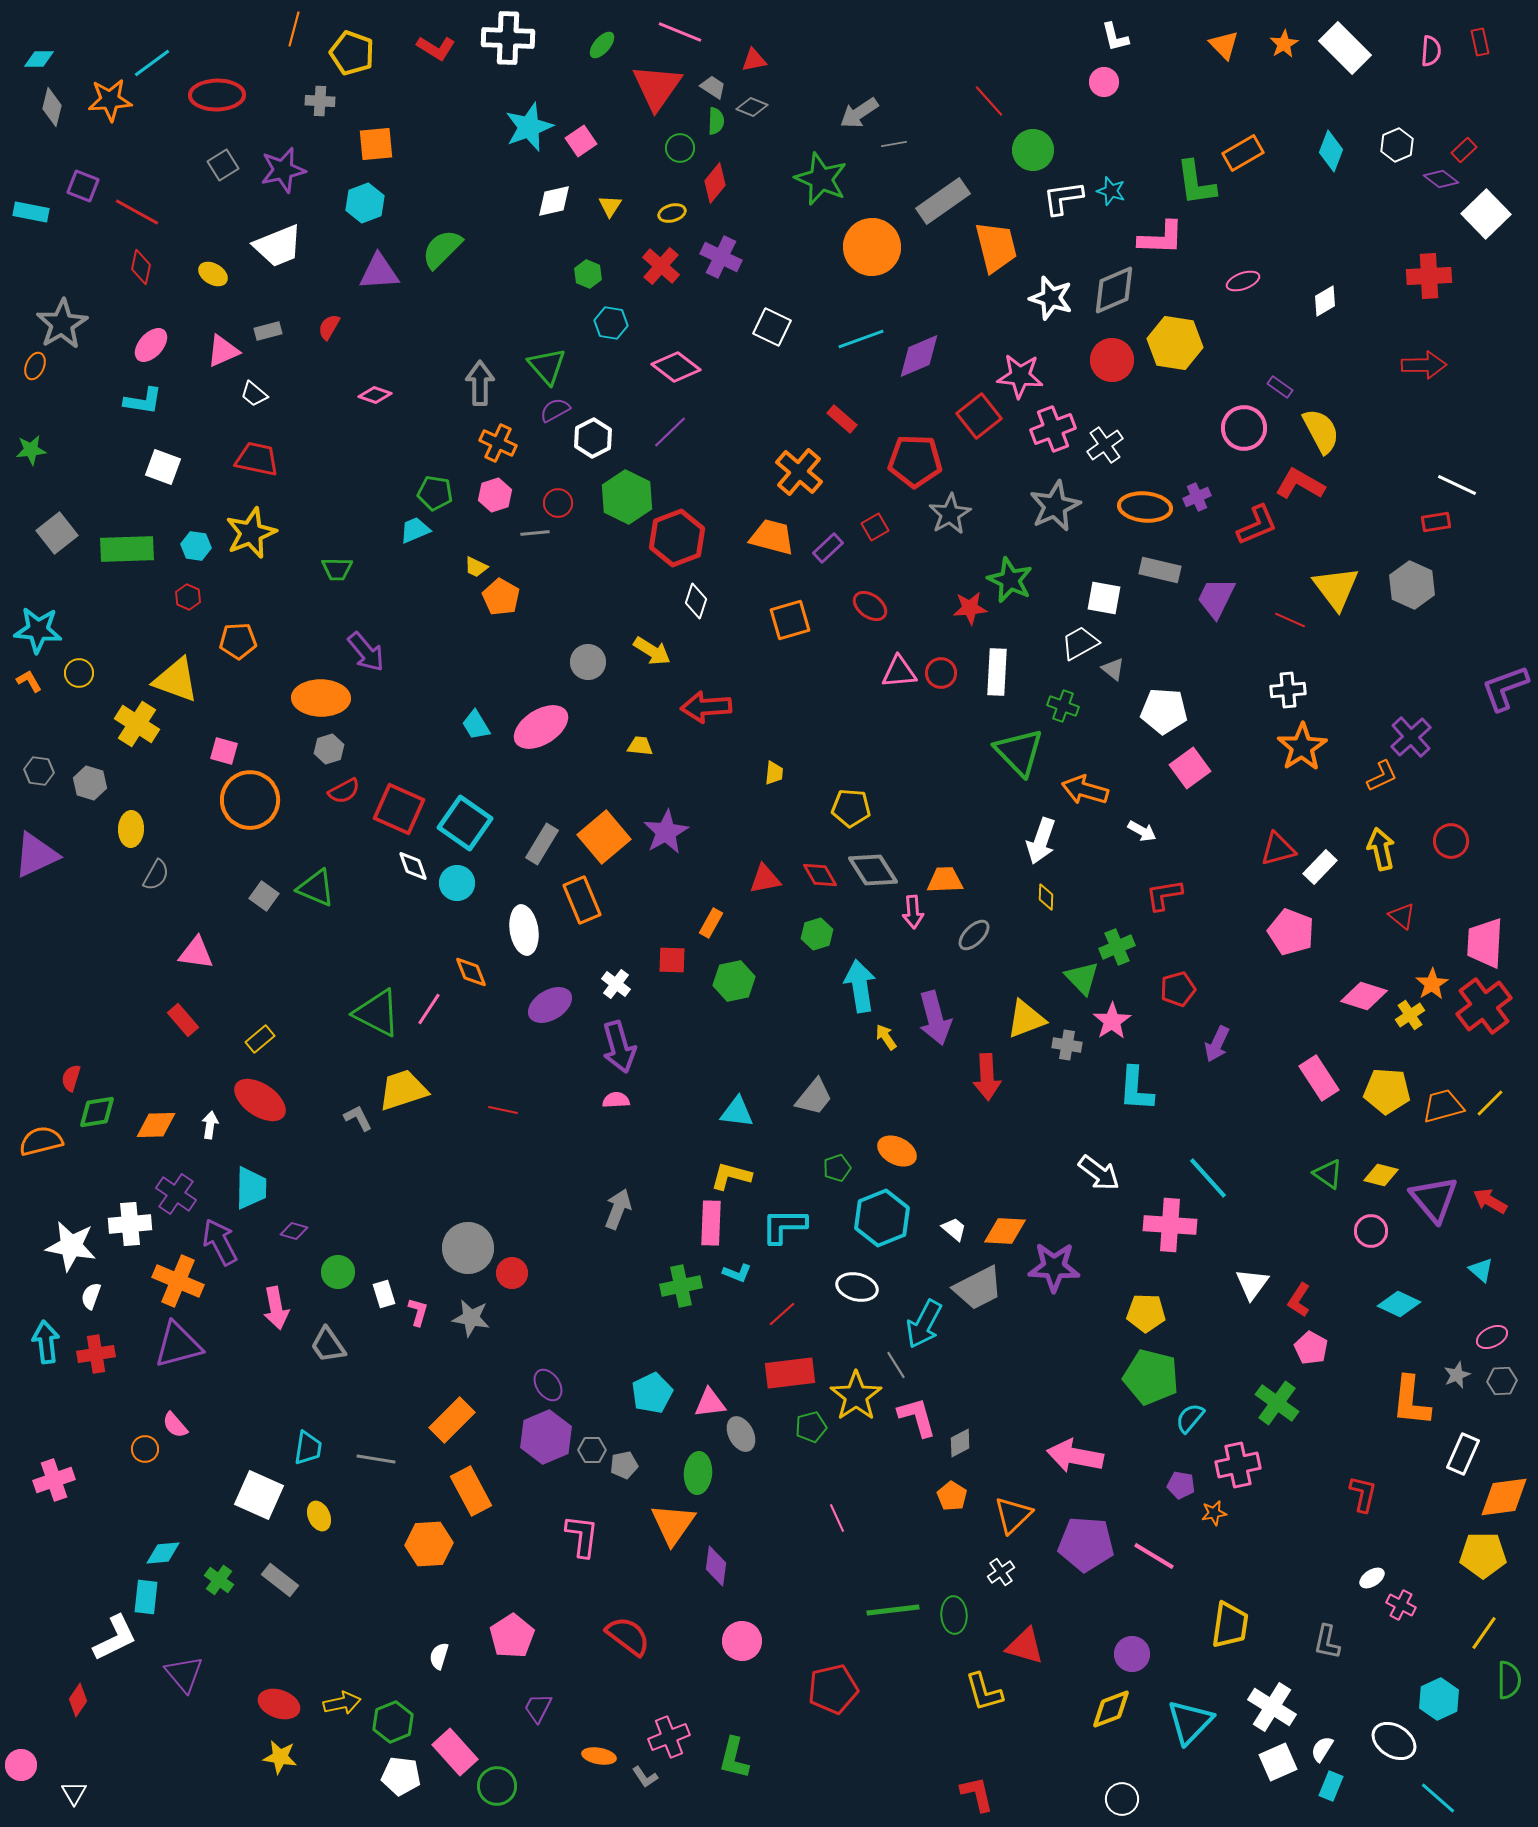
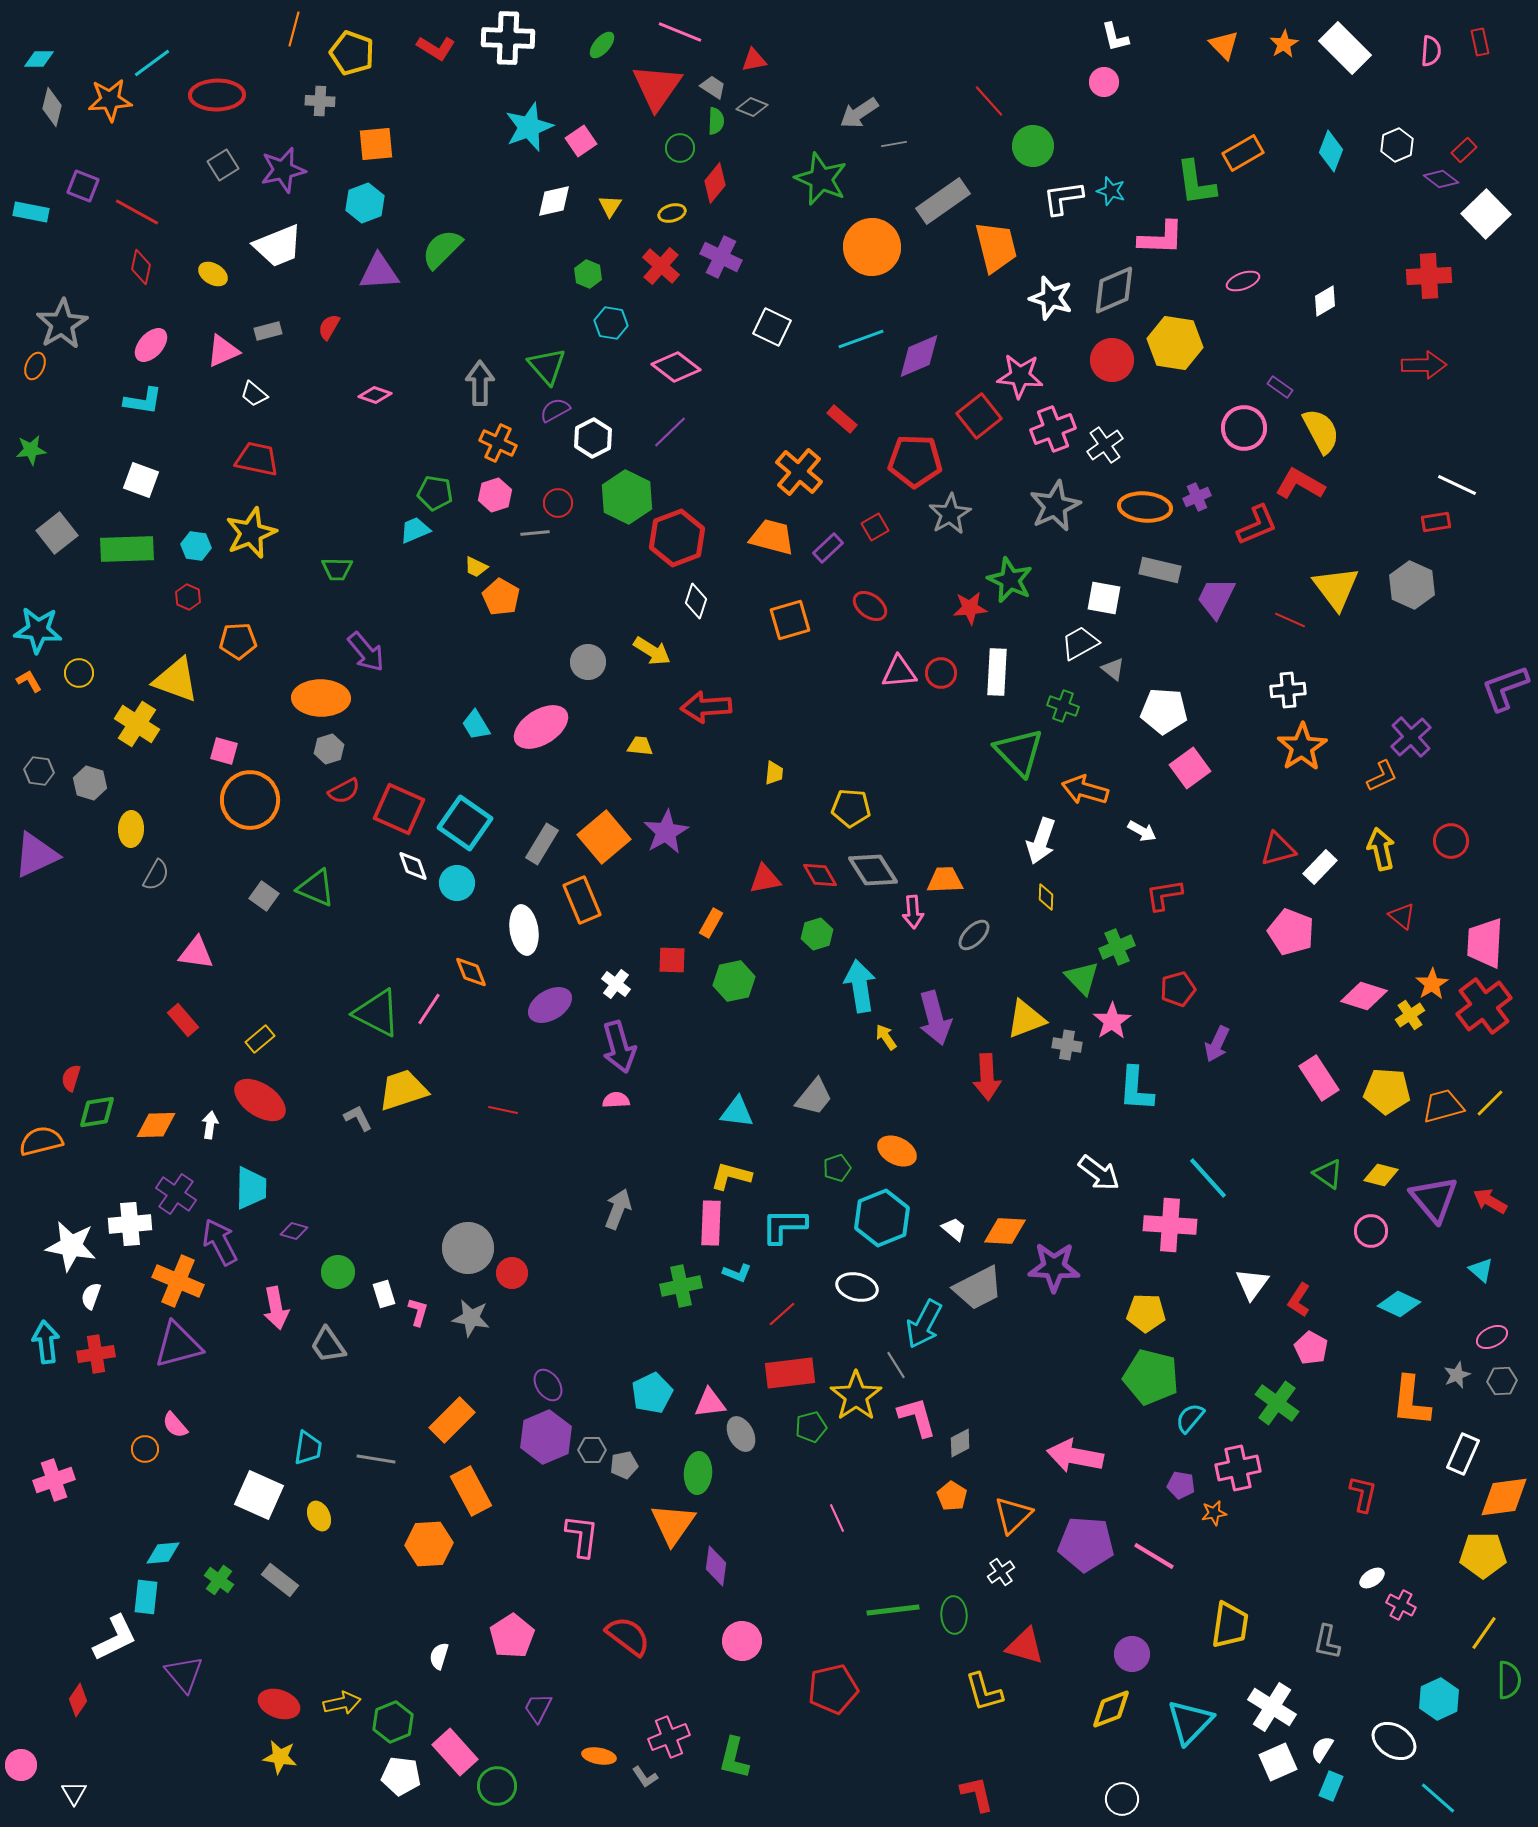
green circle at (1033, 150): moved 4 px up
white square at (163, 467): moved 22 px left, 13 px down
pink cross at (1238, 1465): moved 3 px down
